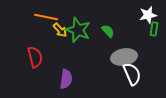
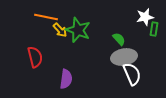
white star: moved 3 px left, 2 px down
green semicircle: moved 11 px right, 8 px down
